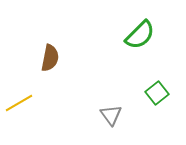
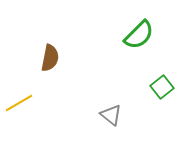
green semicircle: moved 1 px left
green square: moved 5 px right, 6 px up
gray triangle: rotated 15 degrees counterclockwise
